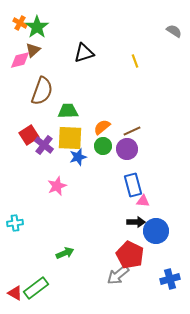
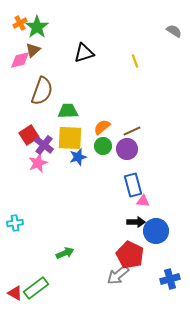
orange cross: rotated 32 degrees clockwise
pink star: moved 19 px left, 23 px up
